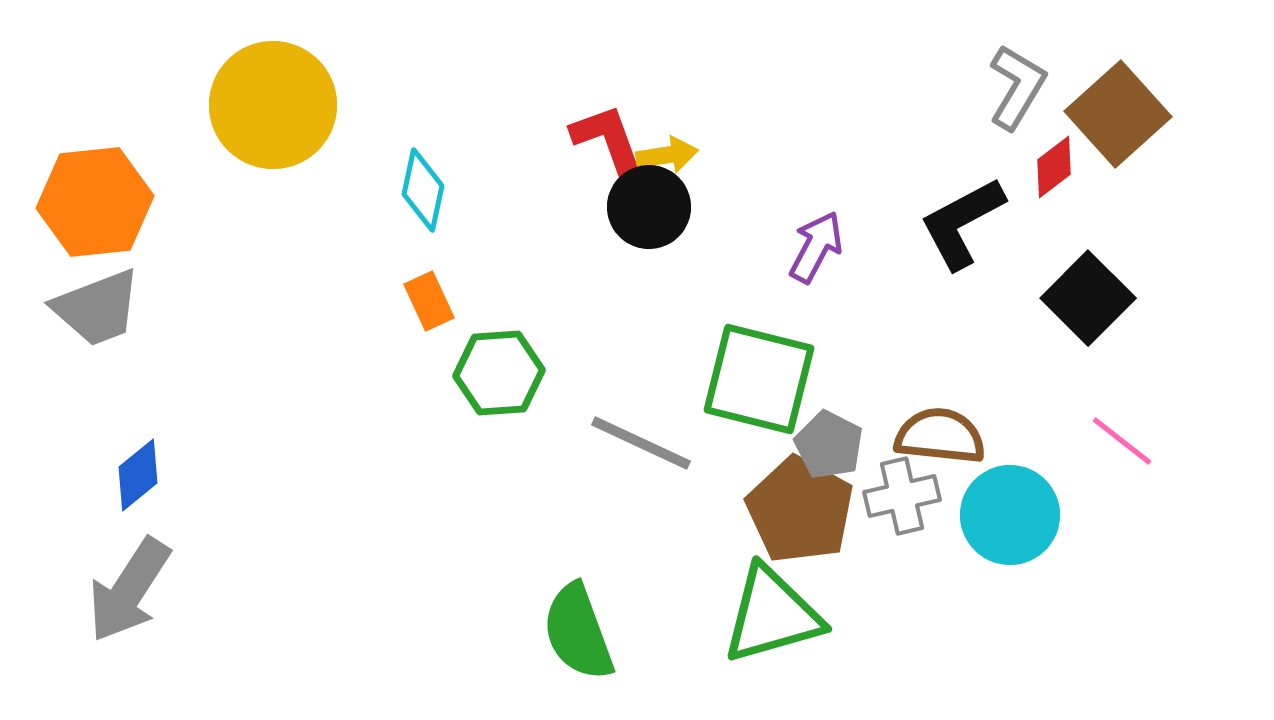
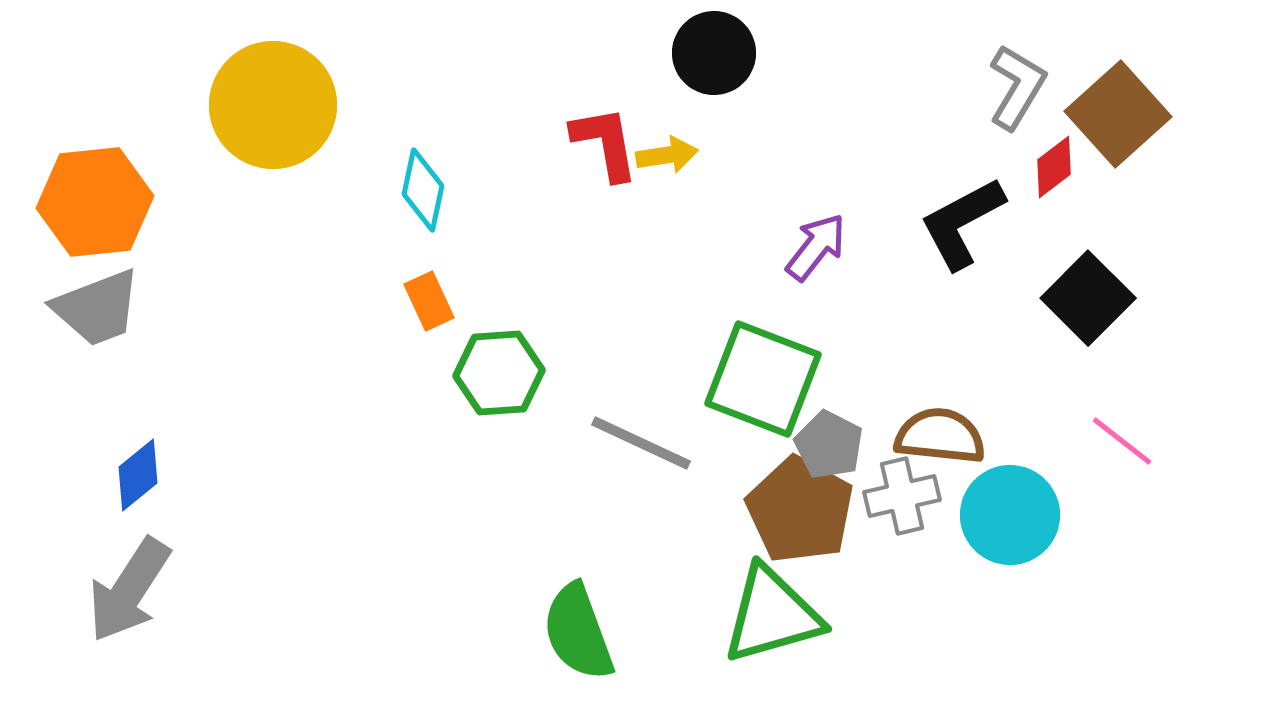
red L-shape: moved 3 px left, 3 px down; rotated 10 degrees clockwise
black circle: moved 65 px right, 154 px up
purple arrow: rotated 10 degrees clockwise
green square: moved 4 px right; rotated 7 degrees clockwise
